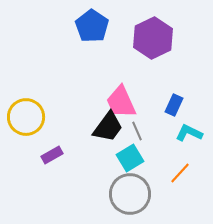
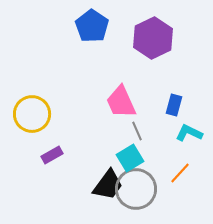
blue rectangle: rotated 10 degrees counterclockwise
yellow circle: moved 6 px right, 3 px up
black trapezoid: moved 58 px down
gray circle: moved 6 px right, 5 px up
